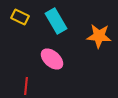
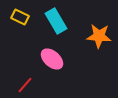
red line: moved 1 px left, 1 px up; rotated 36 degrees clockwise
